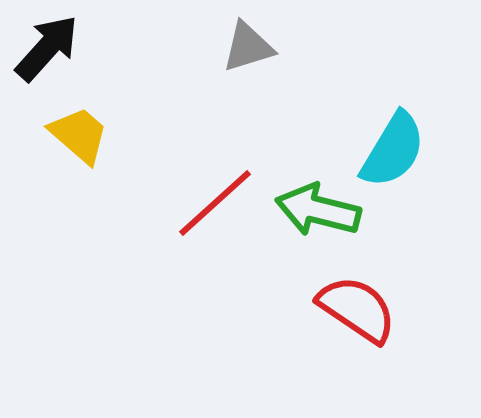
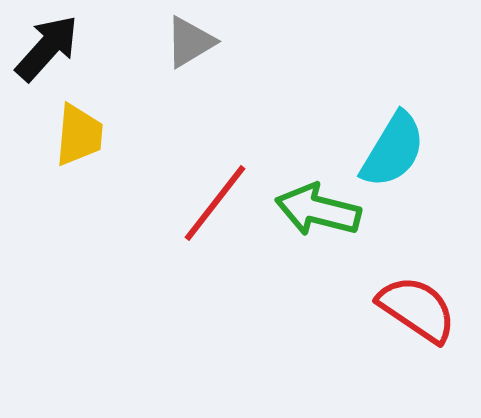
gray triangle: moved 58 px left, 5 px up; rotated 14 degrees counterclockwise
yellow trapezoid: rotated 54 degrees clockwise
red line: rotated 10 degrees counterclockwise
red semicircle: moved 60 px right
